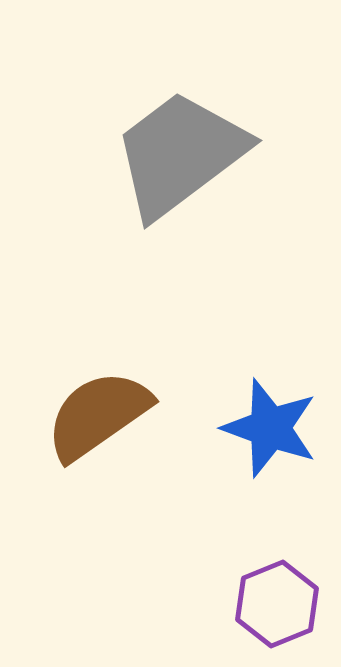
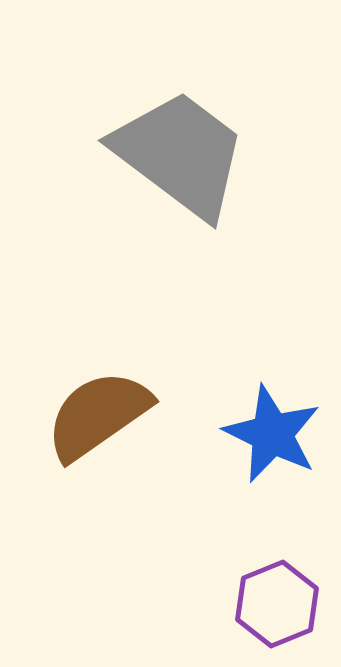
gray trapezoid: rotated 74 degrees clockwise
blue star: moved 2 px right, 6 px down; rotated 6 degrees clockwise
